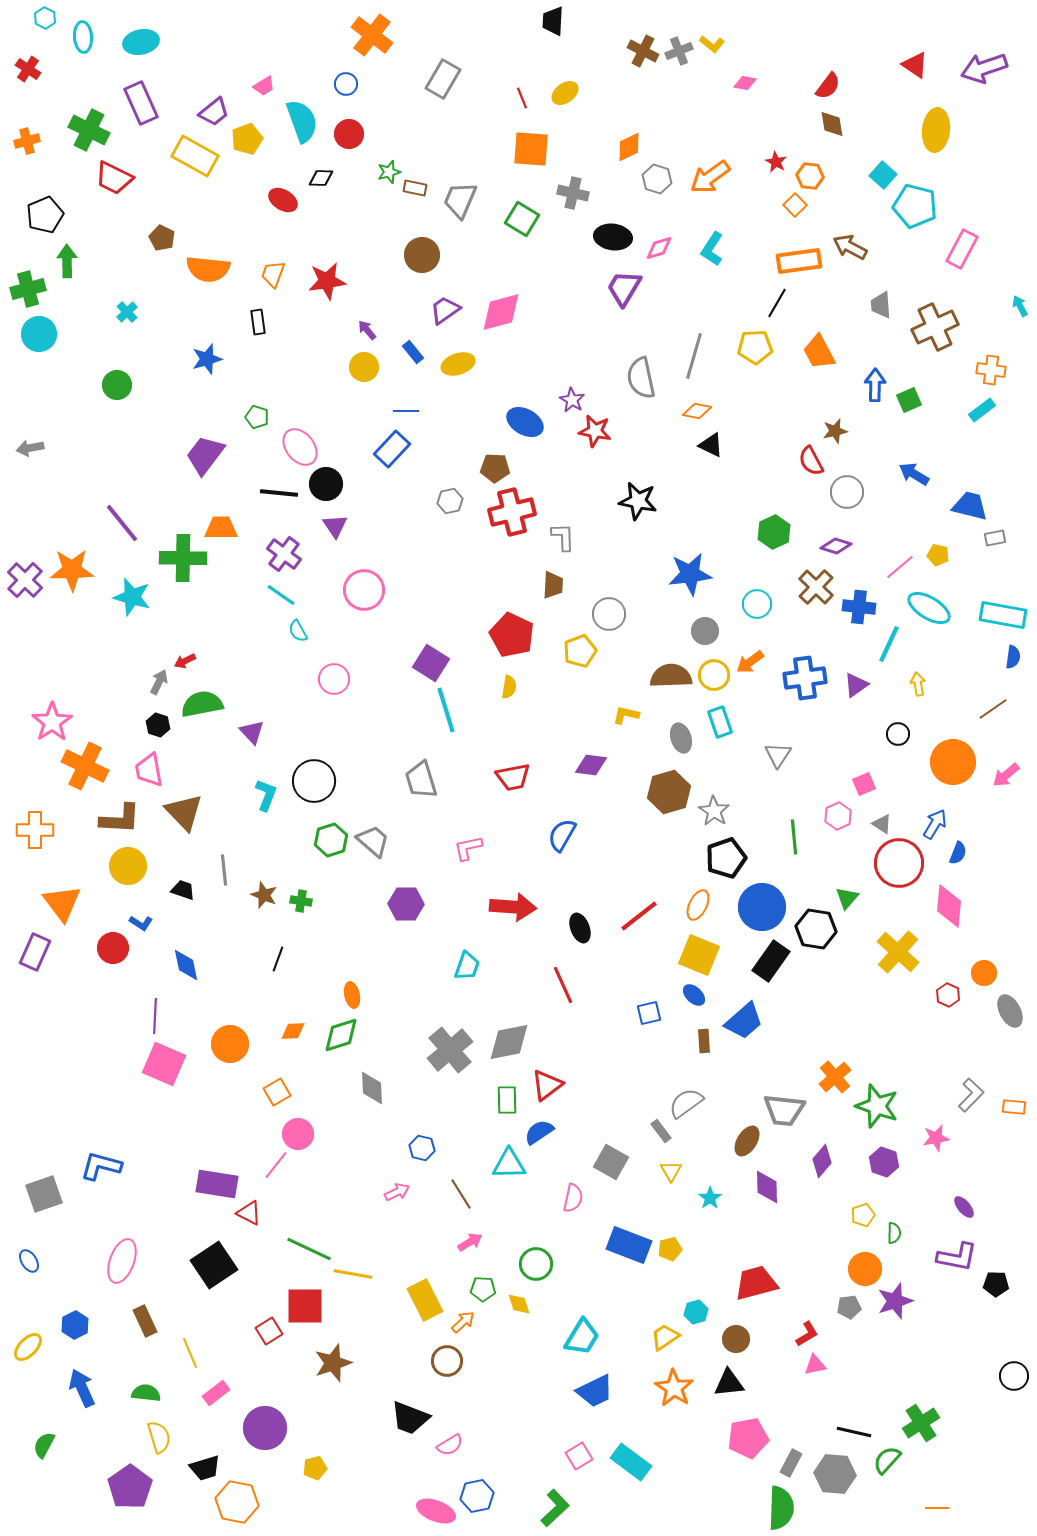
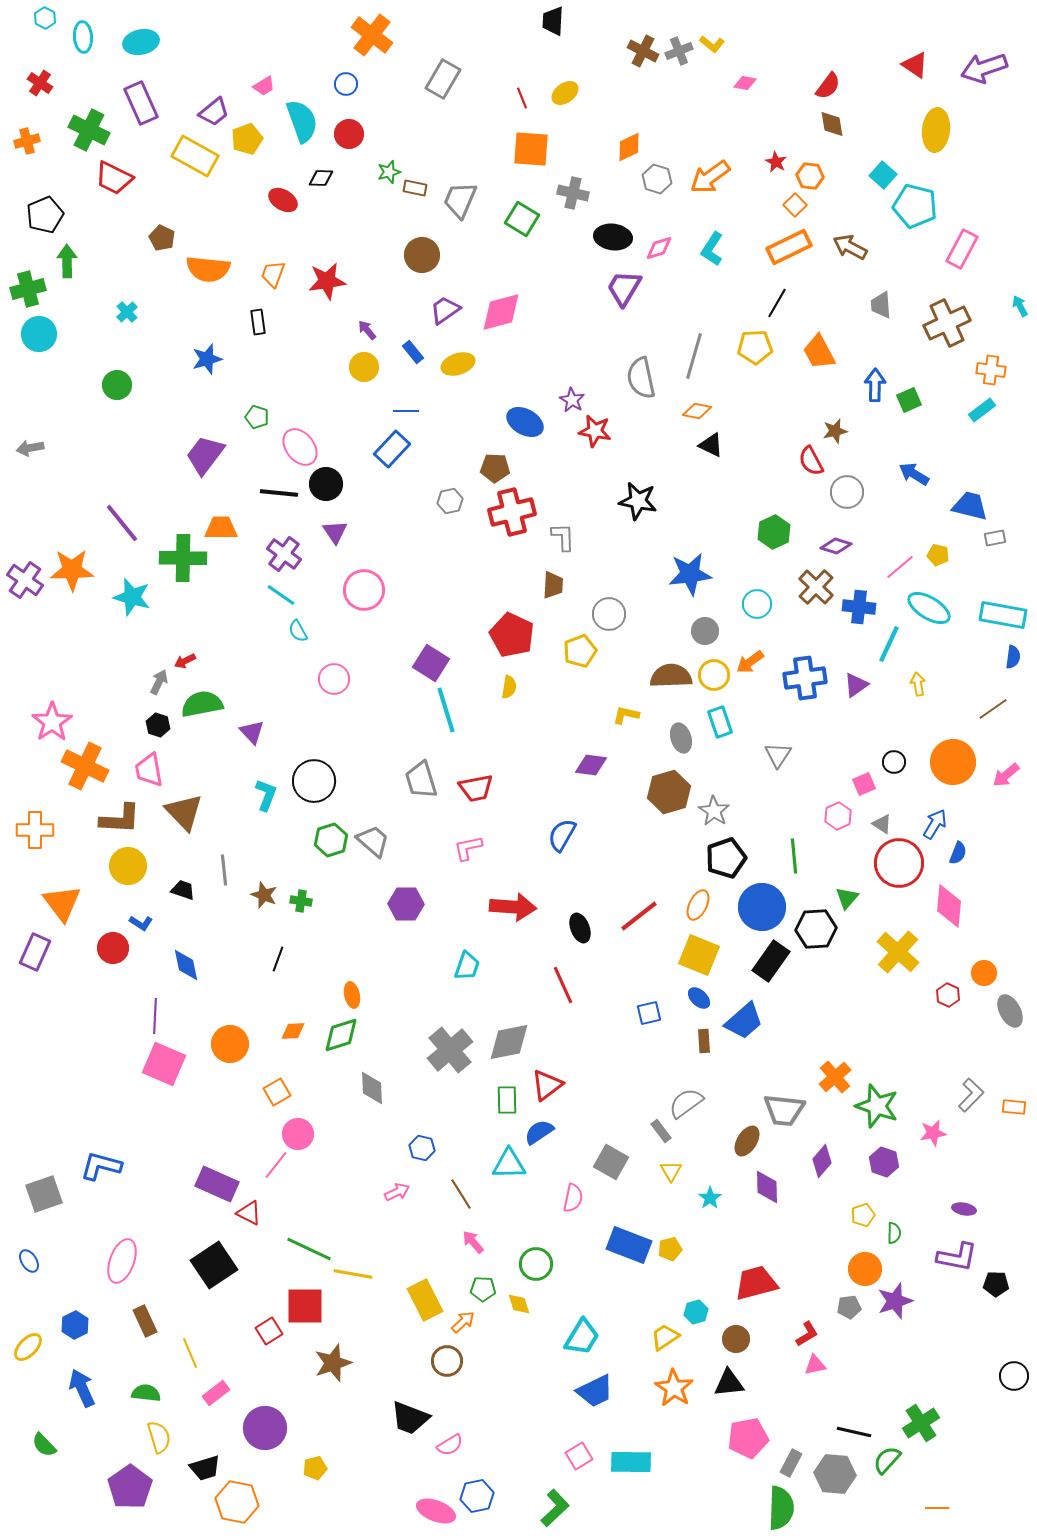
red cross at (28, 69): moved 12 px right, 14 px down
orange rectangle at (799, 261): moved 10 px left, 14 px up; rotated 18 degrees counterclockwise
brown cross at (935, 327): moved 12 px right, 4 px up
purple triangle at (335, 526): moved 6 px down
purple cross at (25, 580): rotated 9 degrees counterclockwise
black circle at (898, 734): moved 4 px left, 28 px down
red trapezoid at (513, 777): moved 37 px left, 11 px down
green line at (794, 837): moved 19 px down
black hexagon at (816, 929): rotated 12 degrees counterclockwise
blue ellipse at (694, 995): moved 5 px right, 3 px down
pink star at (936, 1138): moved 3 px left, 5 px up
purple rectangle at (217, 1184): rotated 15 degrees clockwise
purple ellipse at (964, 1207): moved 2 px down; rotated 40 degrees counterclockwise
pink arrow at (470, 1242): moved 3 px right; rotated 100 degrees counterclockwise
green semicircle at (44, 1445): rotated 72 degrees counterclockwise
cyan rectangle at (631, 1462): rotated 36 degrees counterclockwise
